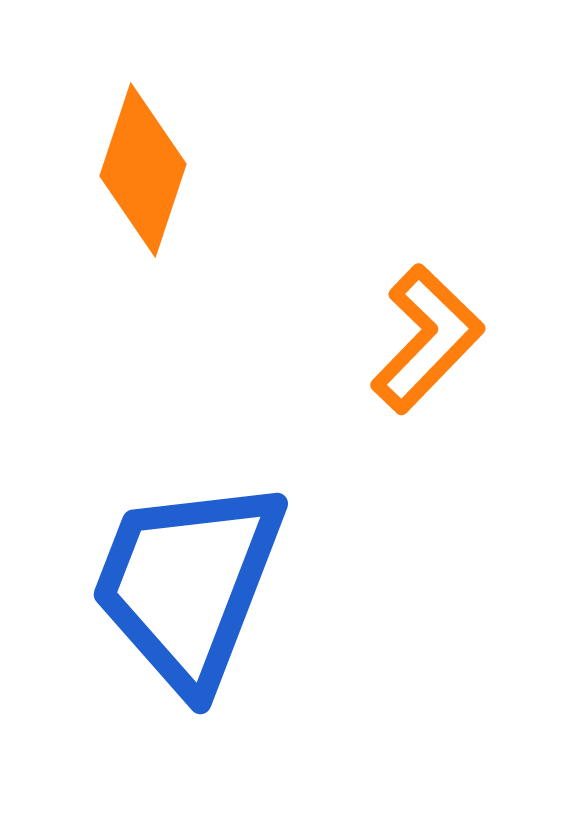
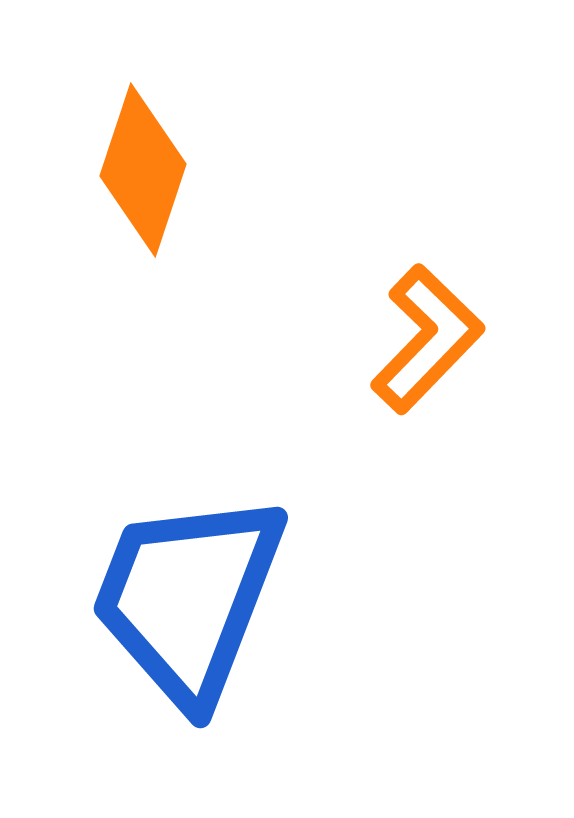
blue trapezoid: moved 14 px down
